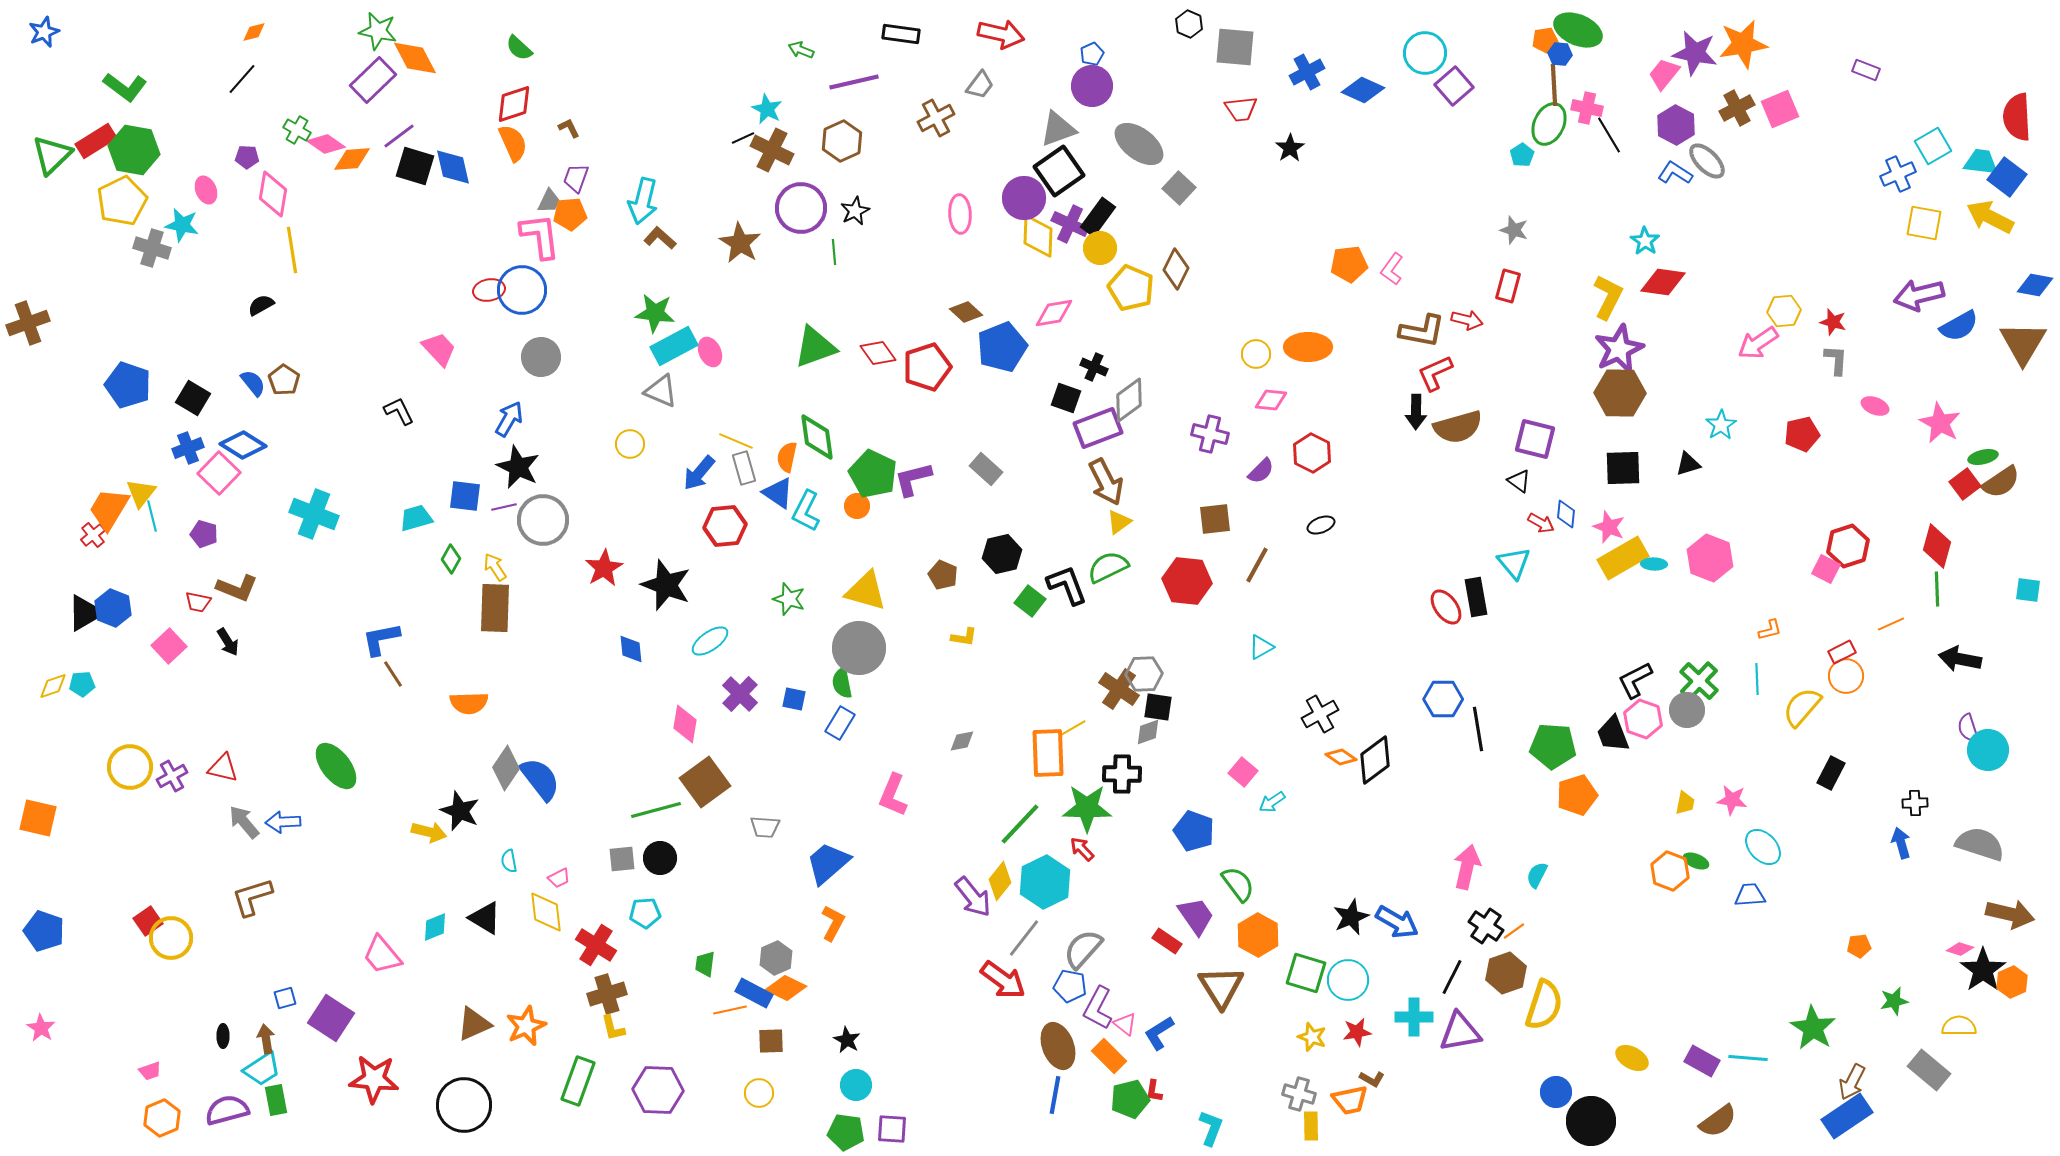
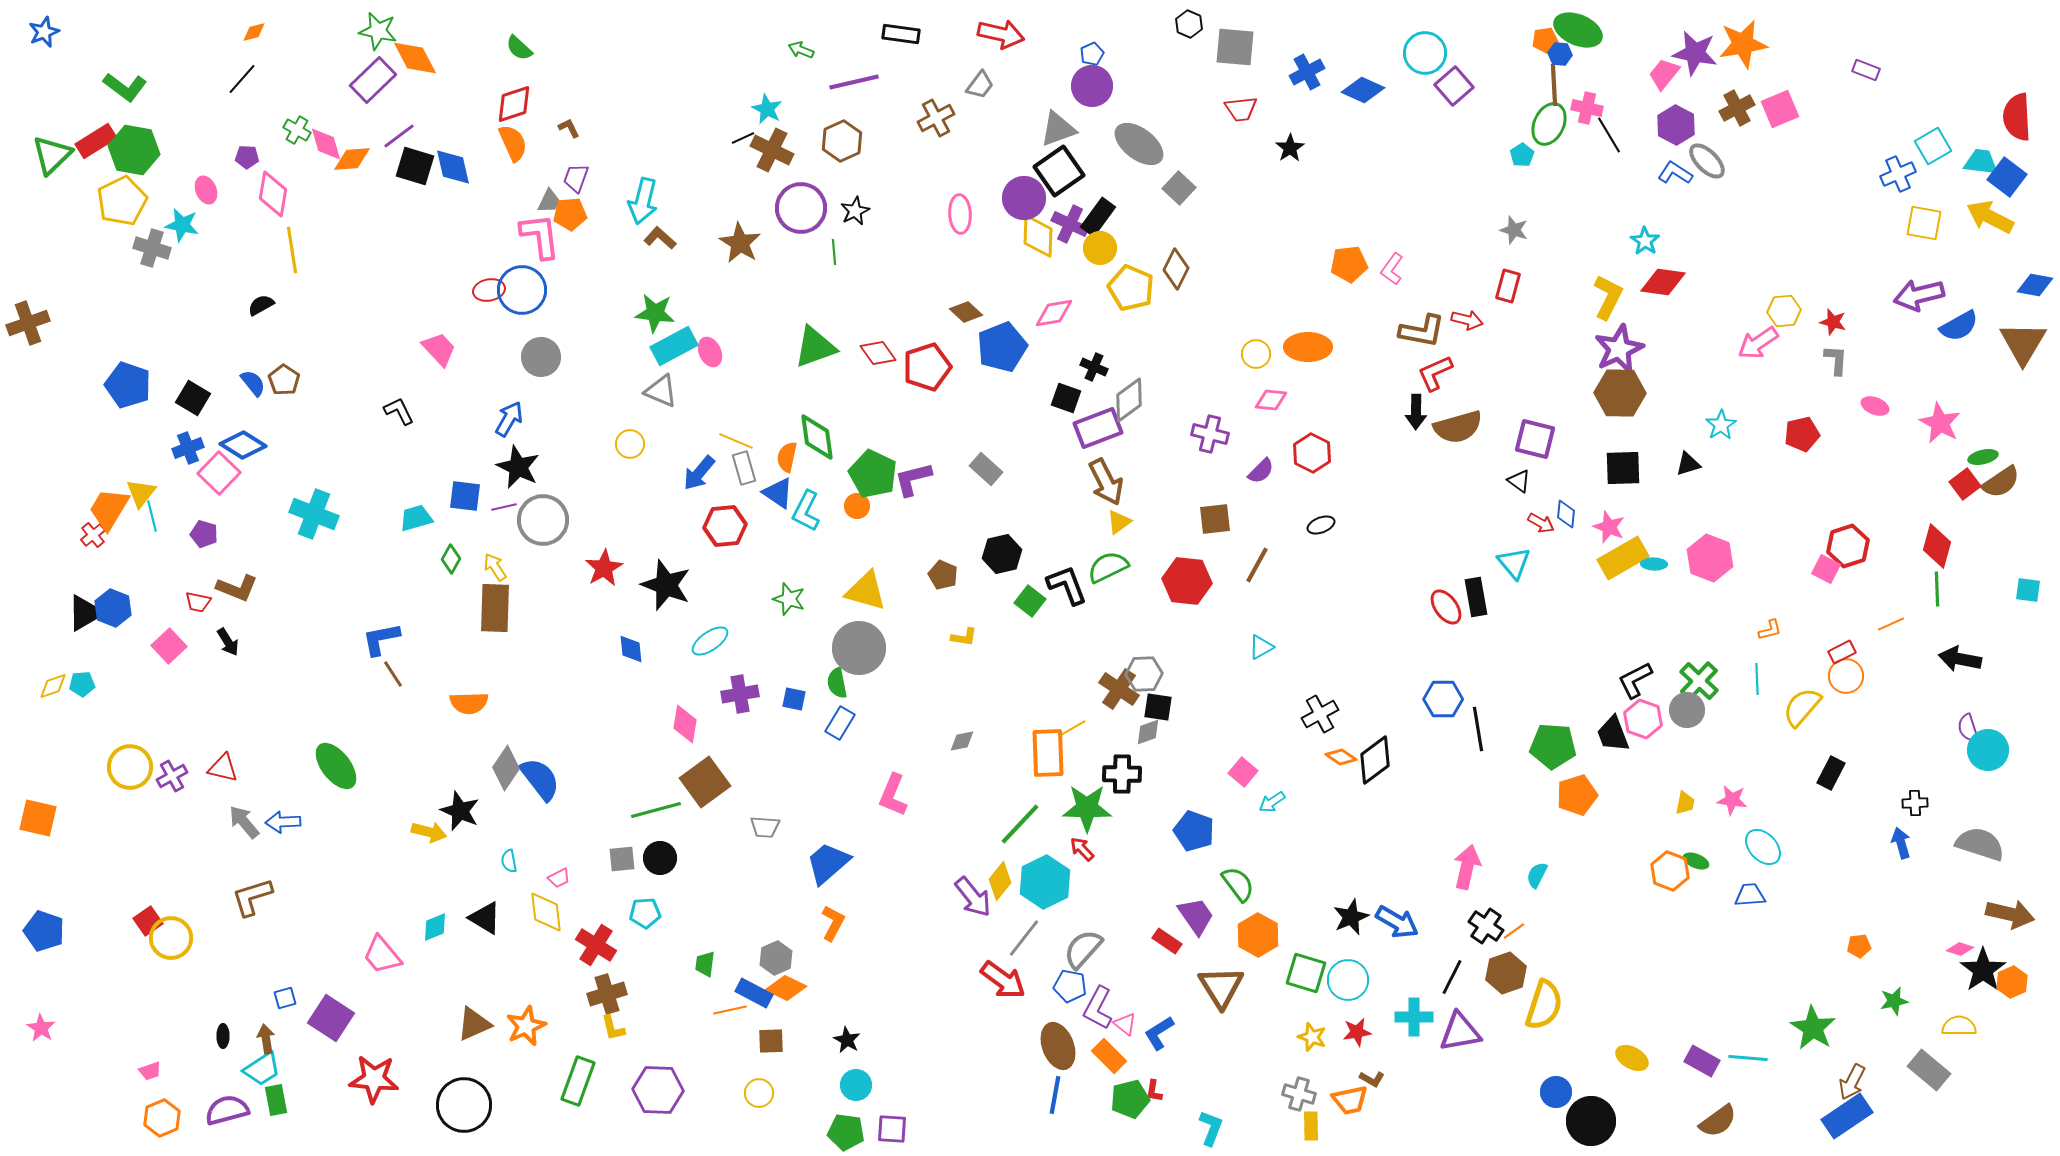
pink diamond at (326, 144): rotated 39 degrees clockwise
green semicircle at (842, 683): moved 5 px left
purple cross at (740, 694): rotated 36 degrees clockwise
